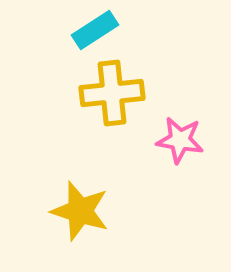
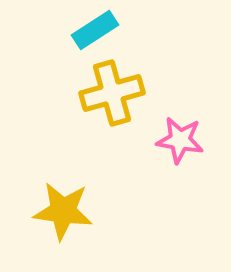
yellow cross: rotated 10 degrees counterclockwise
yellow star: moved 17 px left; rotated 10 degrees counterclockwise
